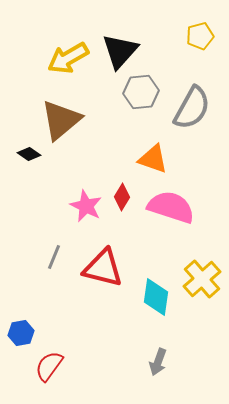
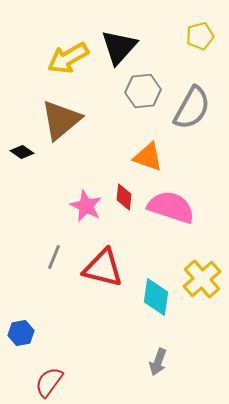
black triangle: moved 1 px left, 4 px up
gray hexagon: moved 2 px right, 1 px up
black diamond: moved 7 px left, 2 px up
orange triangle: moved 5 px left, 2 px up
red diamond: moved 2 px right; rotated 24 degrees counterclockwise
red semicircle: moved 16 px down
